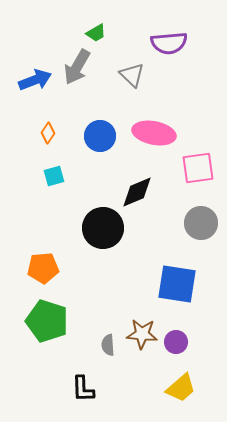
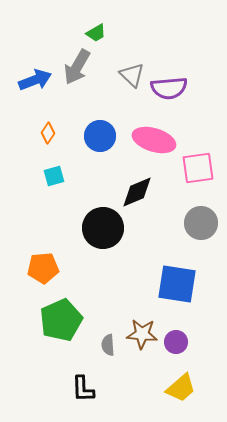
purple semicircle: moved 45 px down
pink ellipse: moved 7 px down; rotated 6 degrees clockwise
green pentagon: moved 14 px right, 1 px up; rotated 30 degrees clockwise
